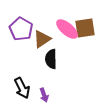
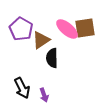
brown triangle: moved 1 px left, 1 px down
black semicircle: moved 1 px right, 1 px up
